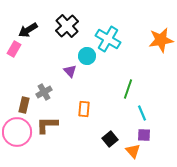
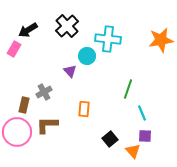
cyan cross: rotated 25 degrees counterclockwise
purple square: moved 1 px right, 1 px down
